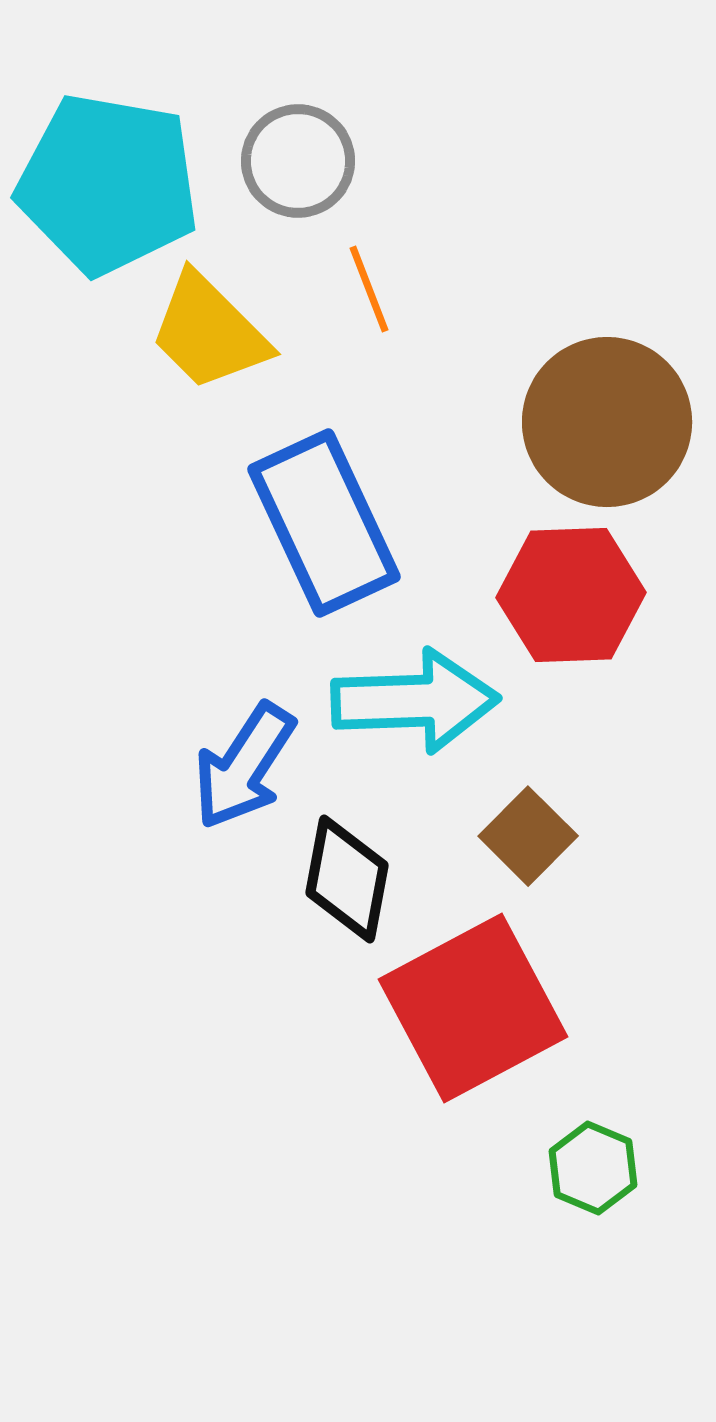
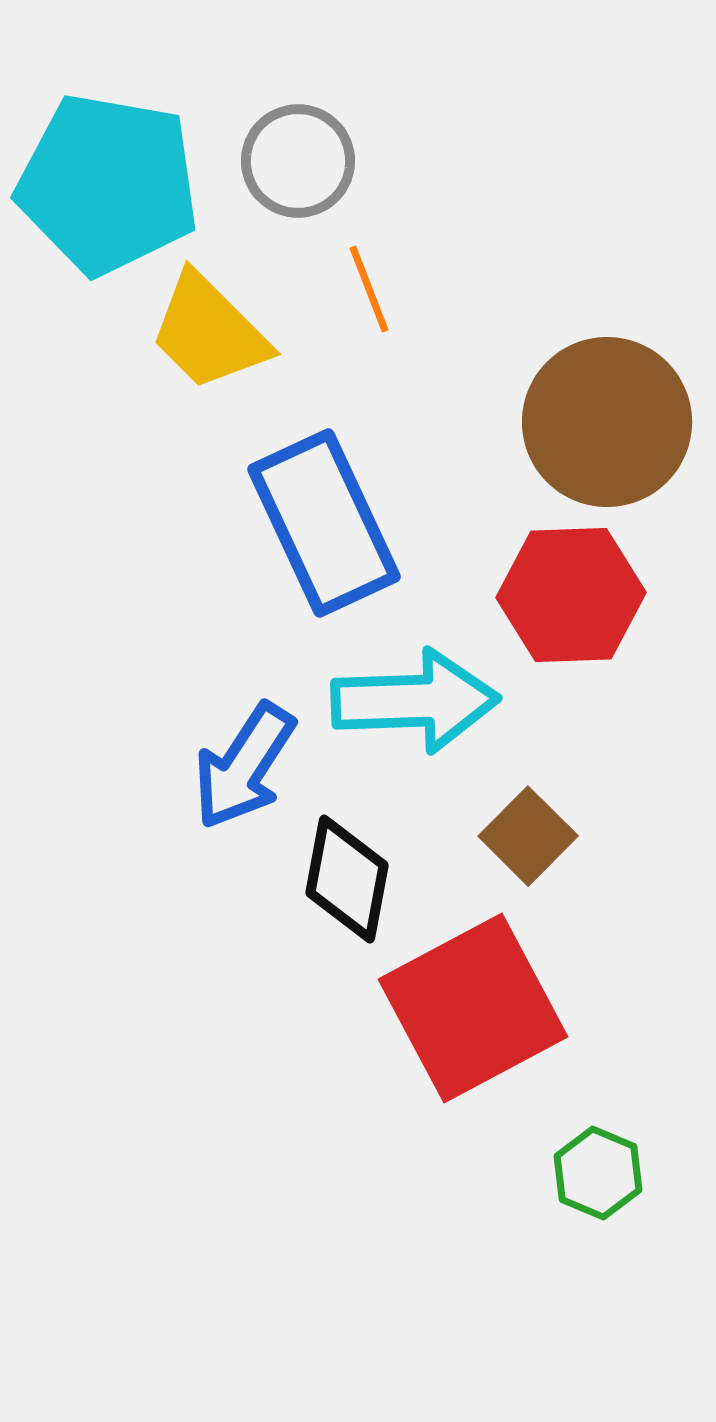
green hexagon: moved 5 px right, 5 px down
